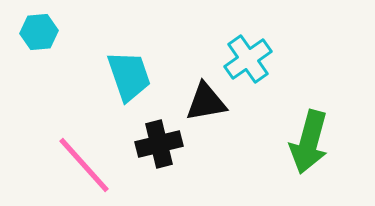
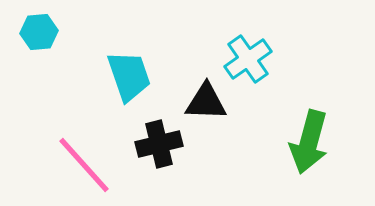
black triangle: rotated 12 degrees clockwise
